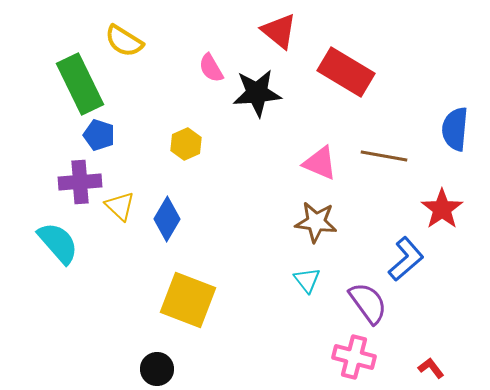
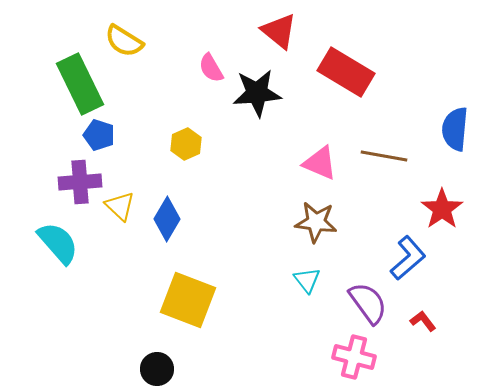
blue L-shape: moved 2 px right, 1 px up
red L-shape: moved 8 px left, 47 px up
